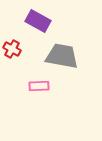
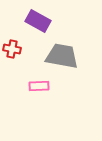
red cross: rotated 18 degrees counterclockwise
